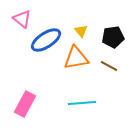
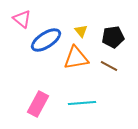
pink rectangle: moved 13 px right
